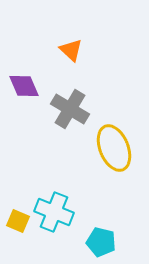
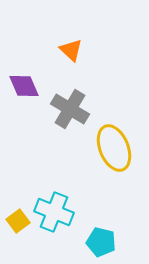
yellow square: rotated 30 degrees clockwise
